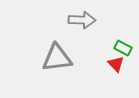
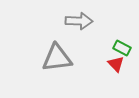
gray arrow: moved 3 px left, 1 px down
green rectangle: moved 1 px left
